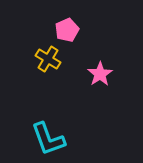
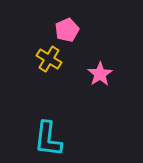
yellow cross: moved 1 px right
cyan L-shape: rotated 27 degrees clockwise
